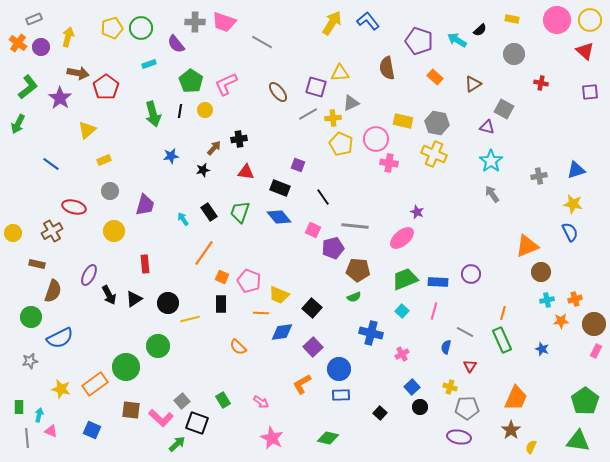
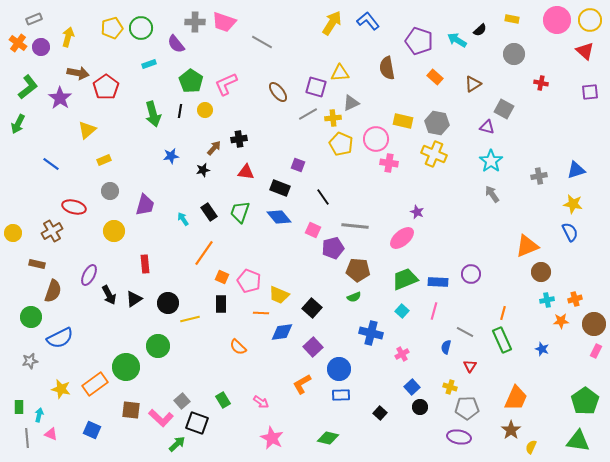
pink triangle at (51, 431): moved 3 px down
